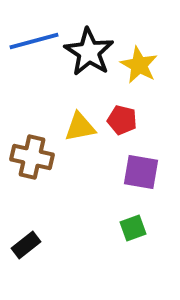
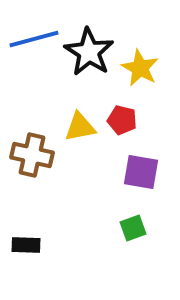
blue line: moved 2 px up
yellow star: moved 1 px right, 3 px down
brown cross: moved 2 px up
black rectangle: rotated 40 degrees clockwise
